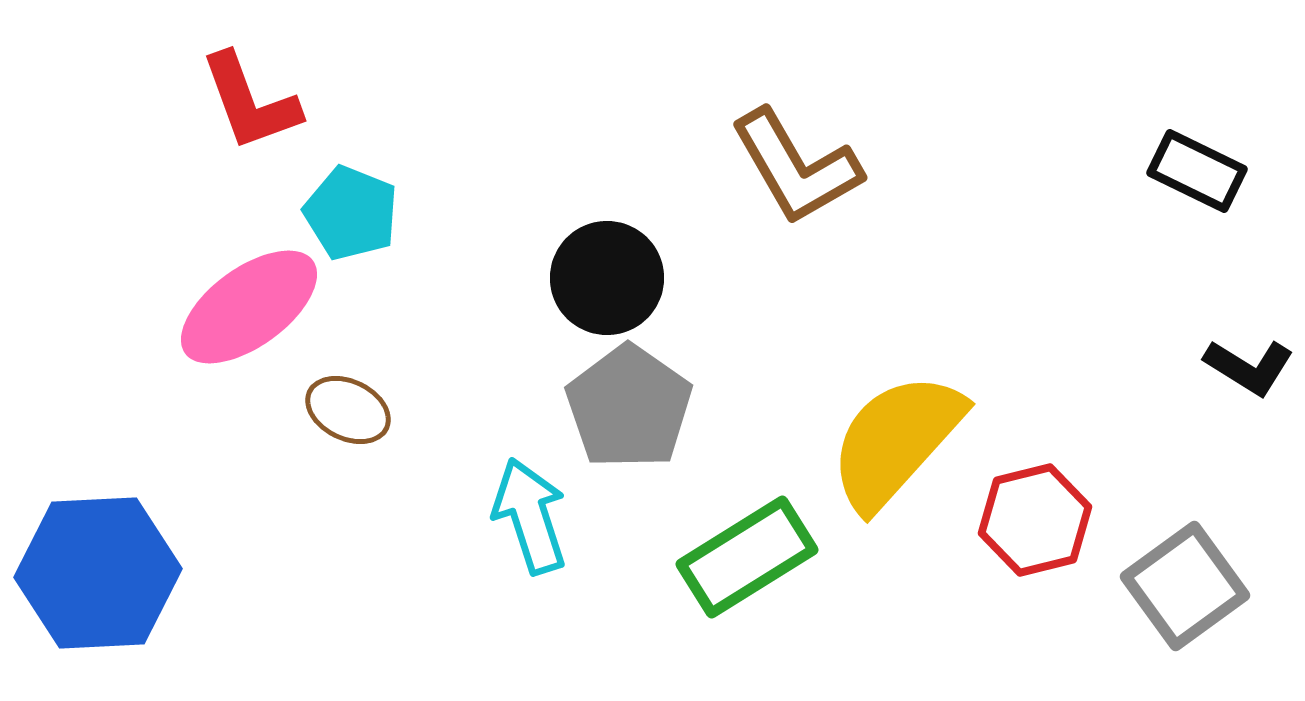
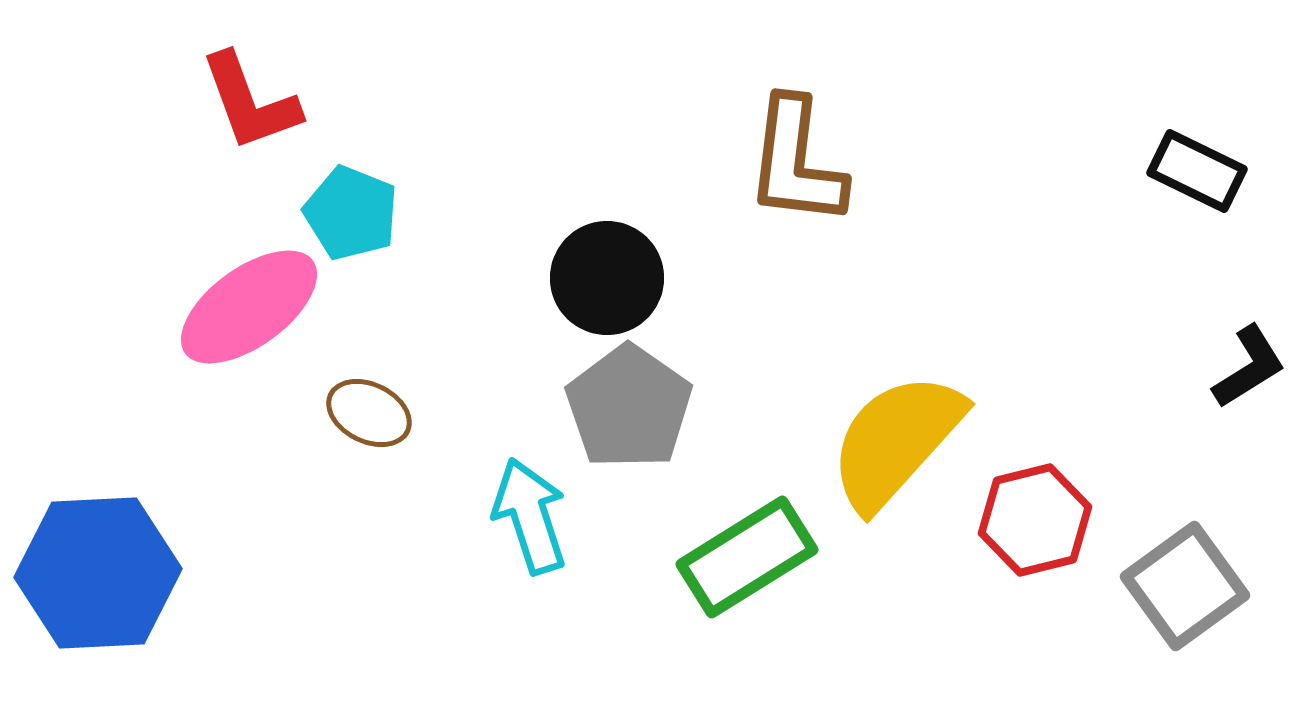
brown L-shape: moved 5 px up; rotated 37 degrees clockwise
black L-shape: rotated 64 degrees counterclockwise
brown ellipse: moved 21 px right, 3 px down
